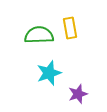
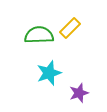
yellow rectangle: rotated 55 degrees clockwise
purple star: moved 1 px right, 1 px up
